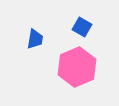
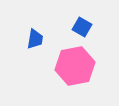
pink hexagon: moved 2 px left, 1 px up; rotated 12 degrees clockwise
